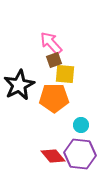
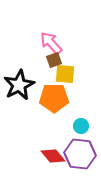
cyan circle: moved 1 px down
